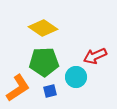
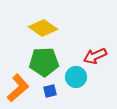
orange L-shape: rotated 8 degrees counterclockwise
